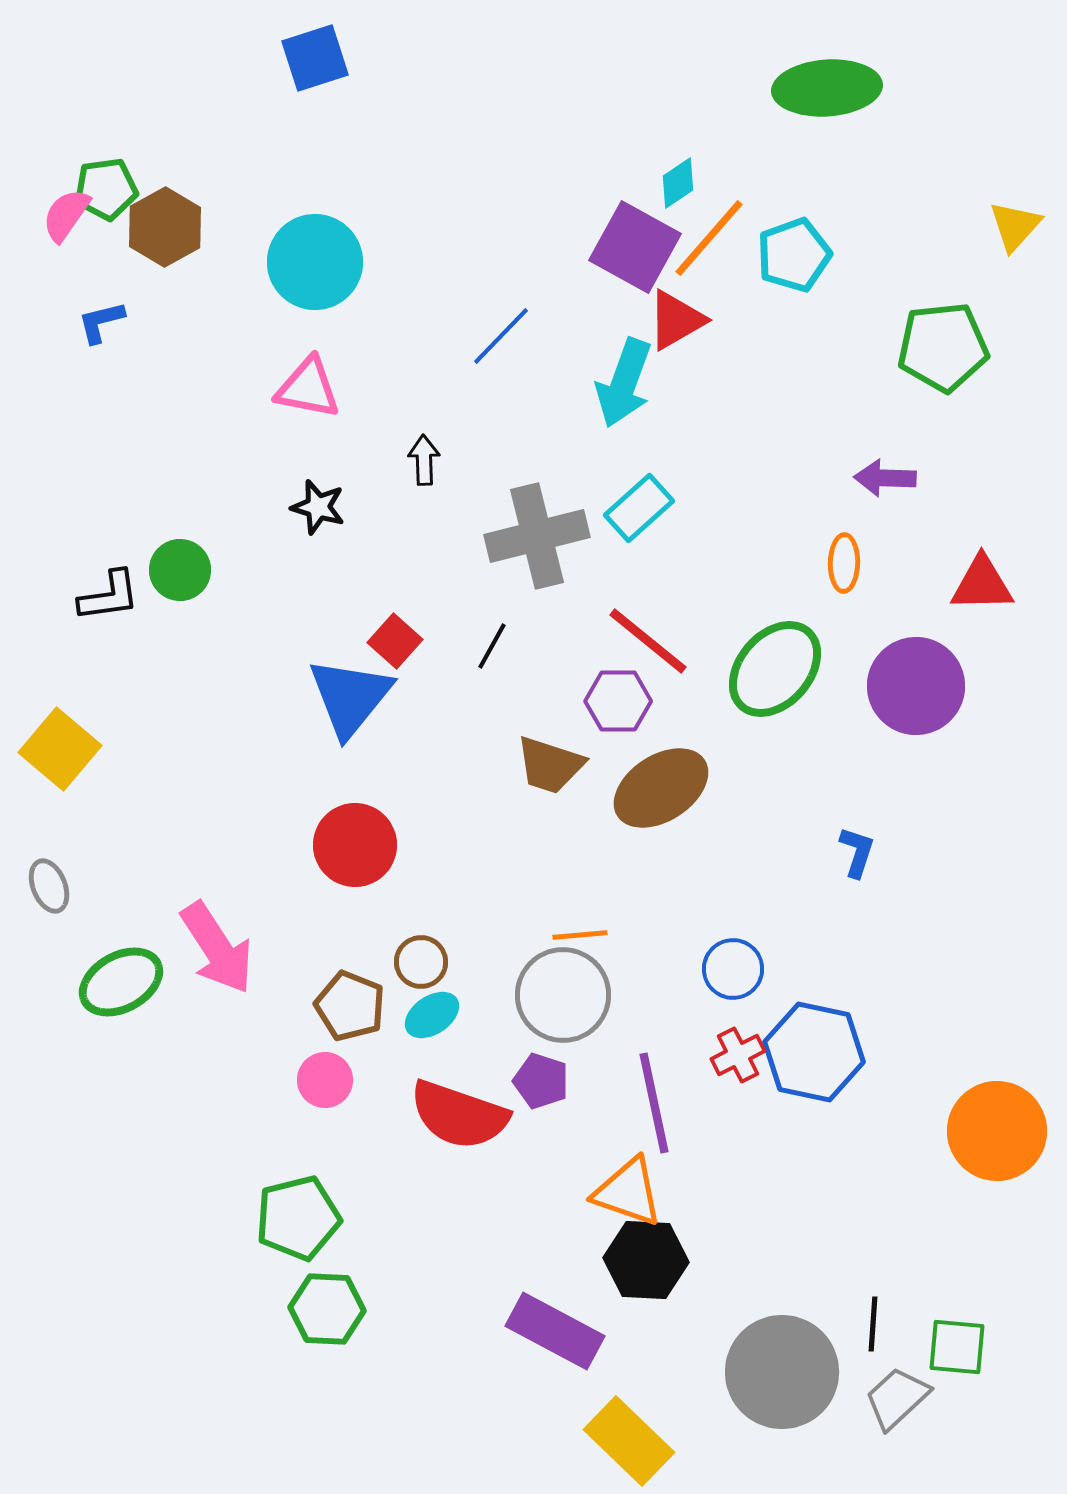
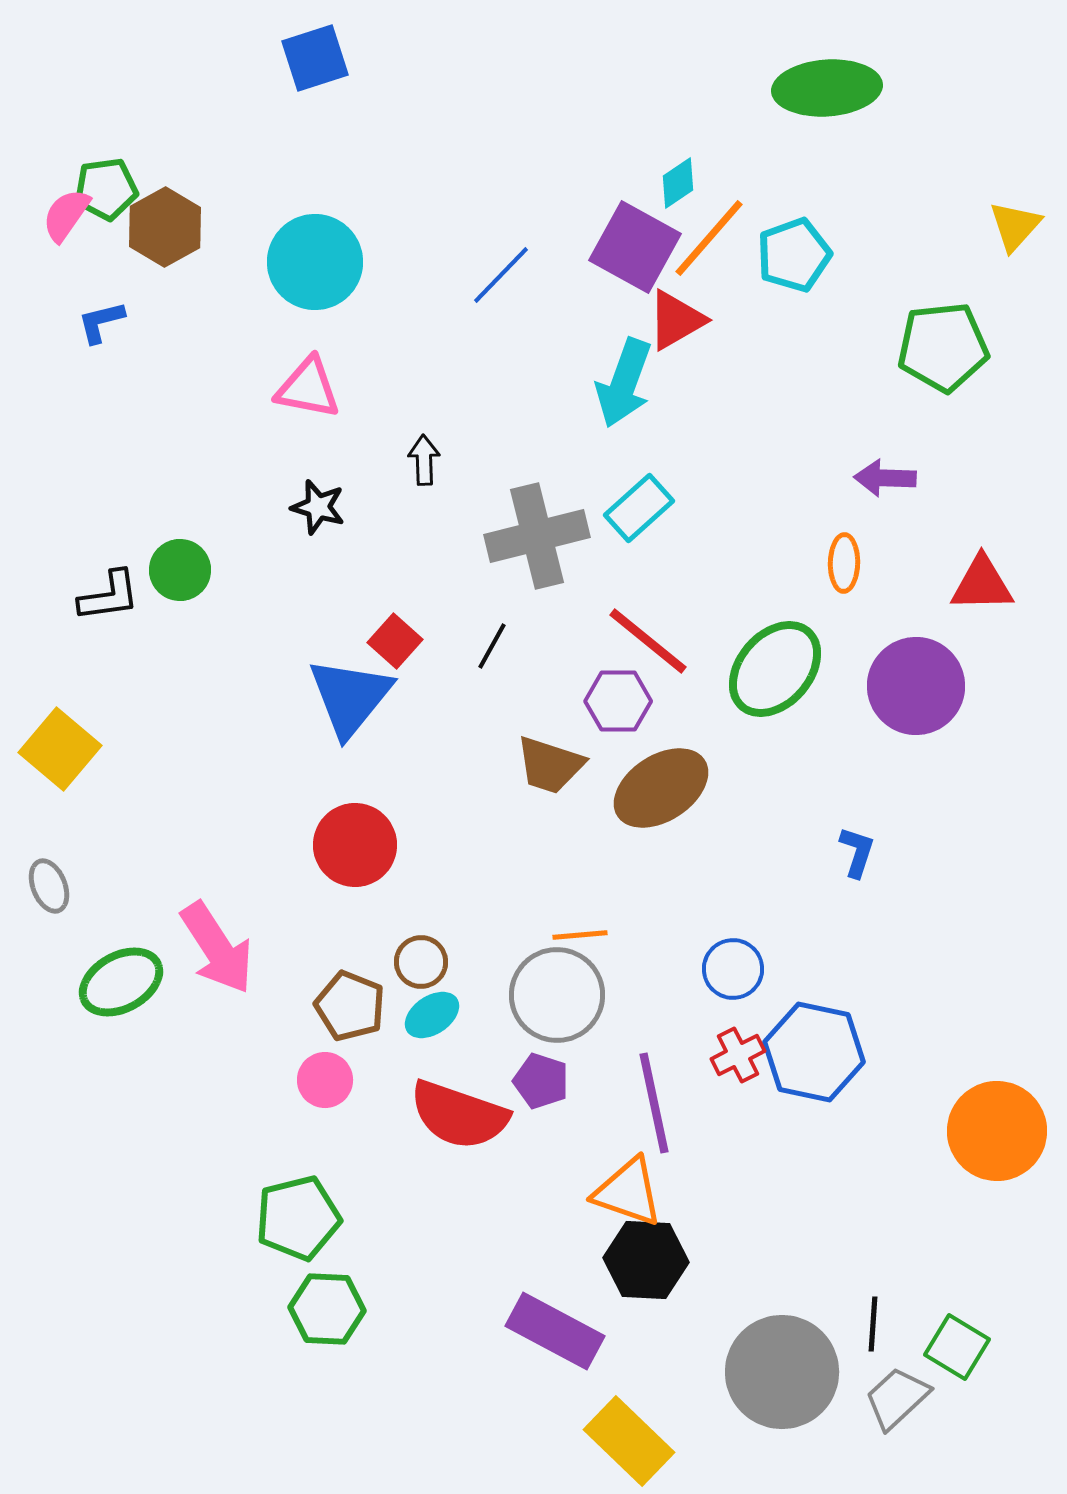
blue line at (501, 336): moved 61 px up
gray circle at (563, 995): moved 6 px left
green square at (957, 1347): rotated 26 degrees clockwise
